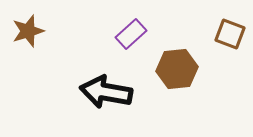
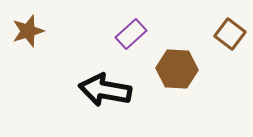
brown square: rotated 16 degrees clockwise
brown hexagon: rotated 9 degrees clockwise
black arrow: moved 1 px left, 2 px up
